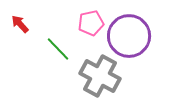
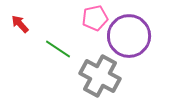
pink pentagon: moved 4 px right, 5 px up
green line: rotated 12 degrees counterclockwise
